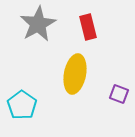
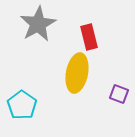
red rectangle: moved 1 px right, 10 px down
yellow ellipse: moved 2 px right, 1 px up
